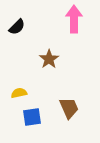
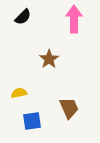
black semicircle: moved 6 px right, 10 px up
blue square: moved 4 px down
